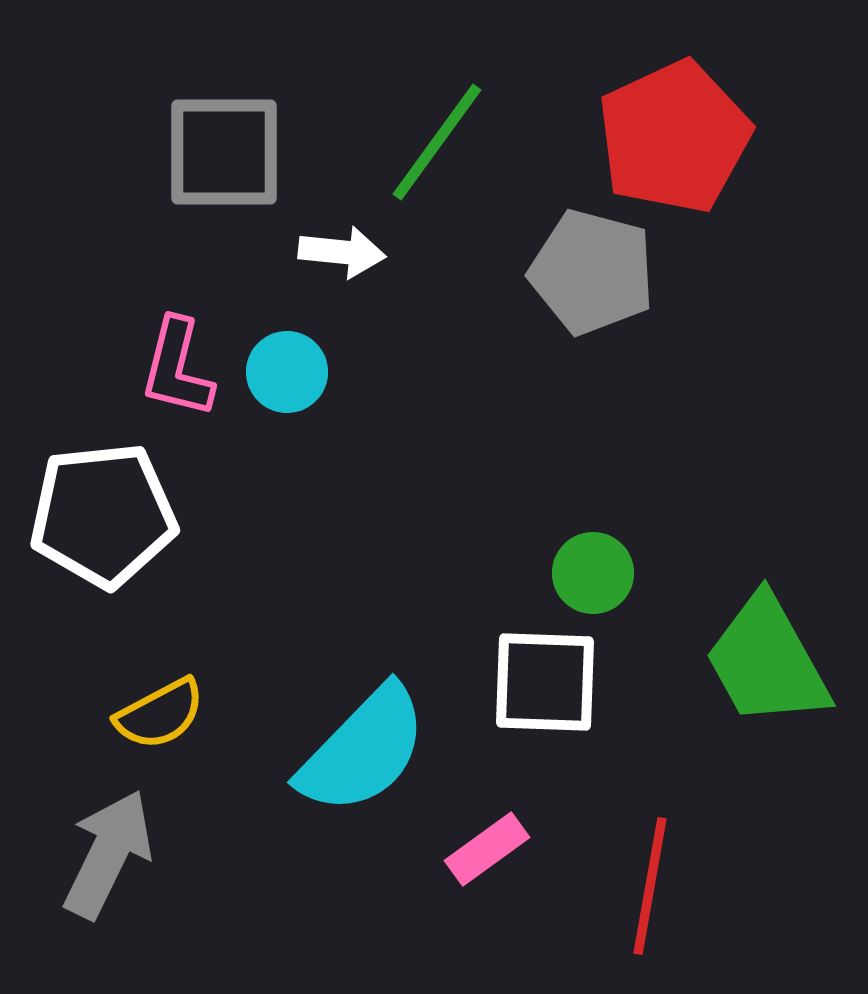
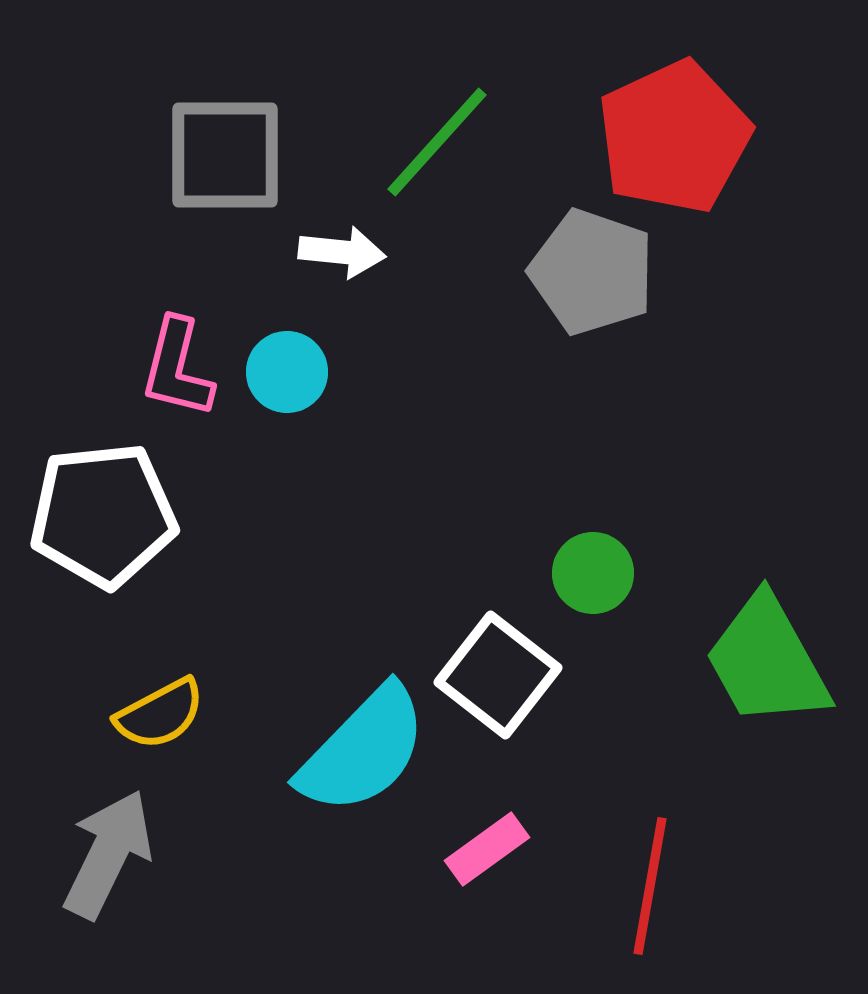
green line: rotated 6 degrees clockwise
gray square: moved 1 px right, 3 px down
gray pentagon: rotated 4 degrees clockwise
white square: moved 47 px left, 7 px up; rotated 36 degrees clockwise
